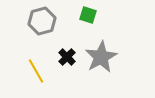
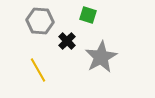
gray hexagon: moved 2 px left; rotated 20 degrees clockwise
black cross: moved 16 px up
yellow line: moved 2 px right, 1 px up
